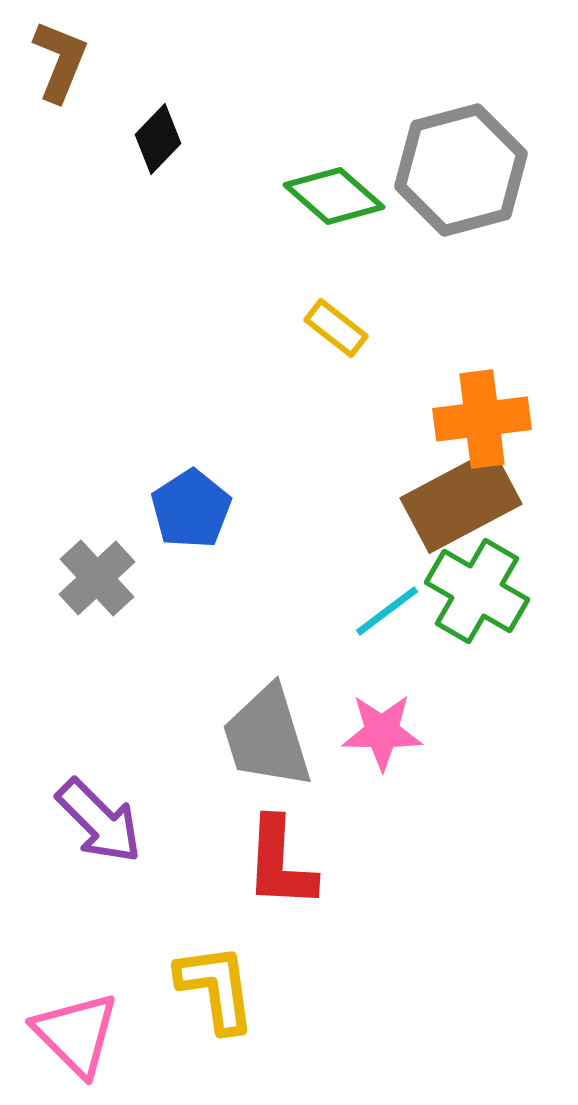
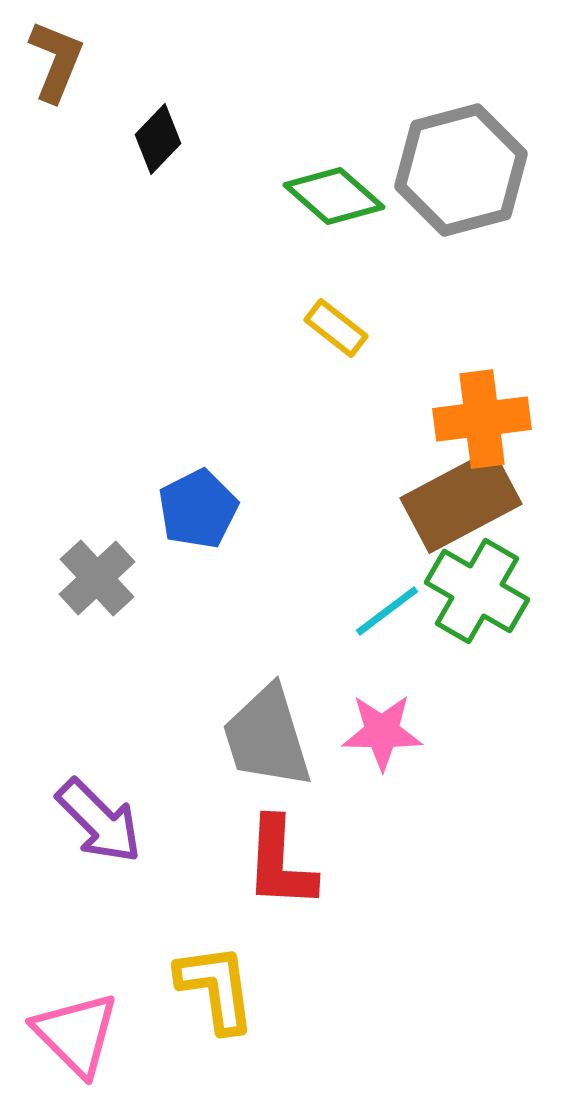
brown L-shape: moved 4 px left
blue pentagon: moved 7 px right; rotated 6 degrees clockwise
